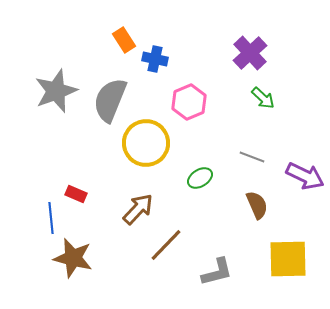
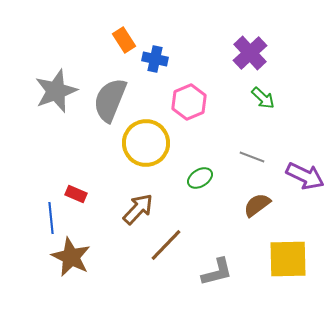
brown semicircle: rotated 104 degrees counterclockwise
brown star: moved 2 px left, 1 px up; rotated 12 degrees clockwise
